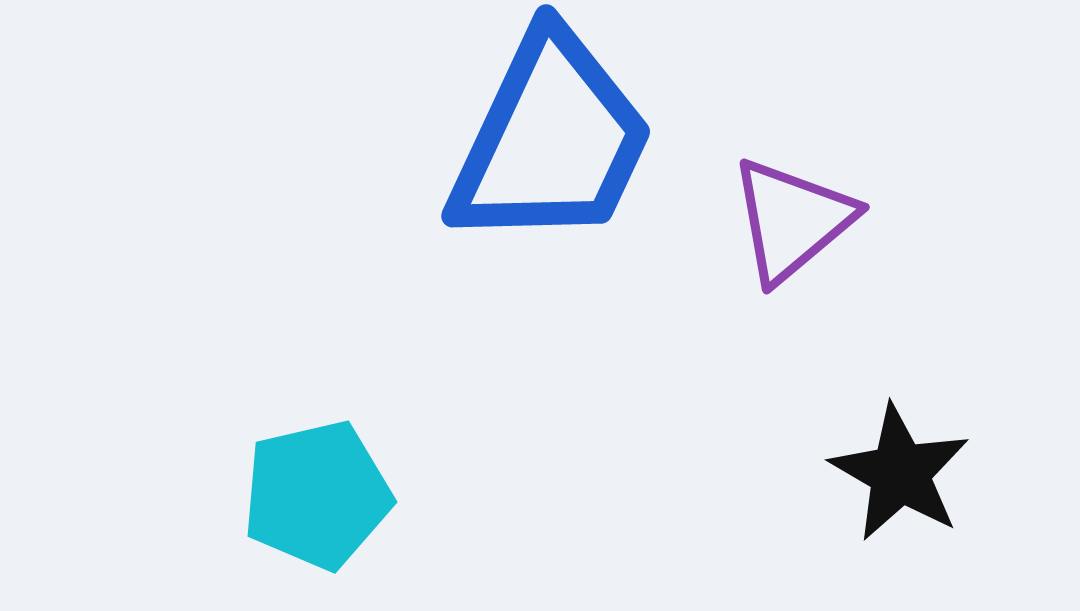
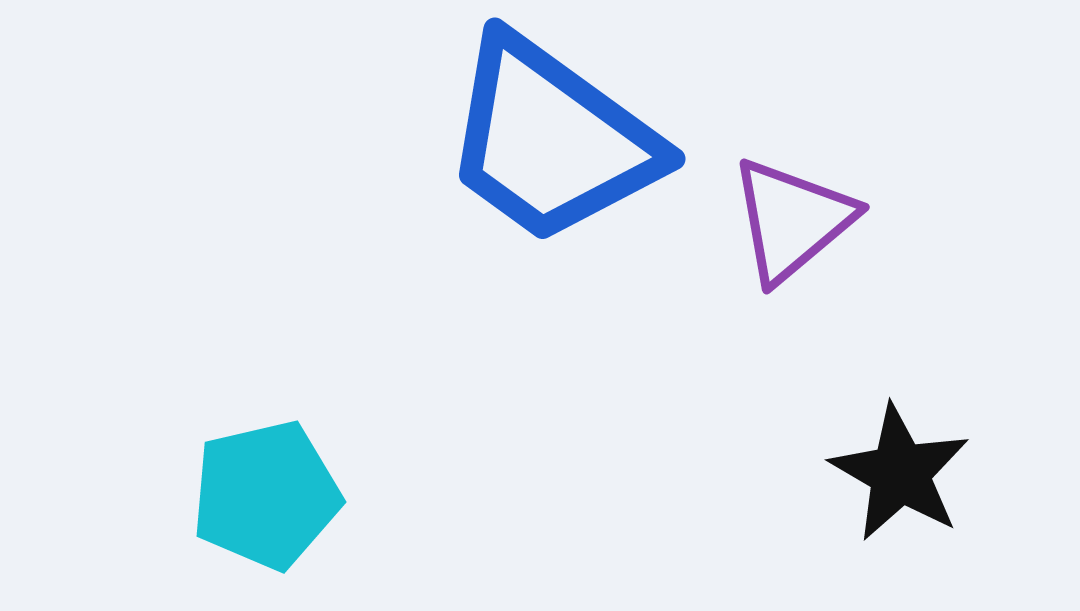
blue trapezoid: rotated 101 degrees clockwise
cyan pentagon: moved 51 px left
